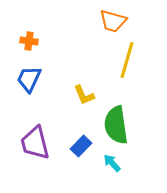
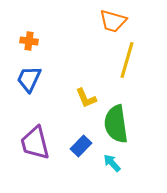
yellow L-shape: moved 2 px right, 3 px down
green semicircle: moved 1 px up
